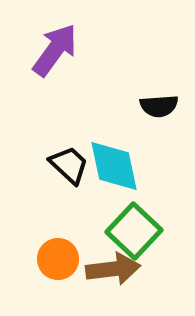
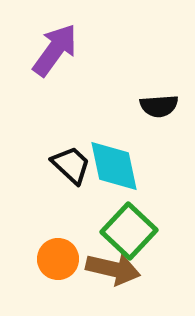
black trapezoid: moved 2 px right
green square: moved 5 px left
brown arrow: rotated 20 degrees clockwise
